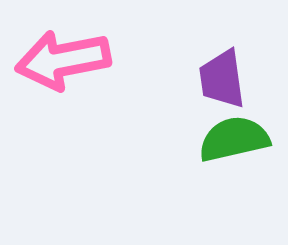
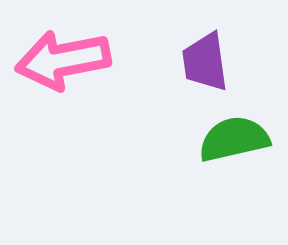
purple trapezoid: moved 17 px left, 17 px up
